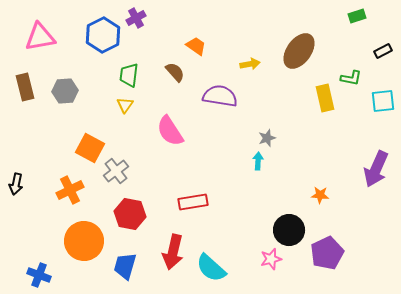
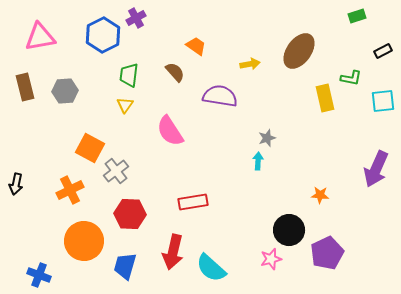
red hexagon: rotated 8 degrees counterclockwise
